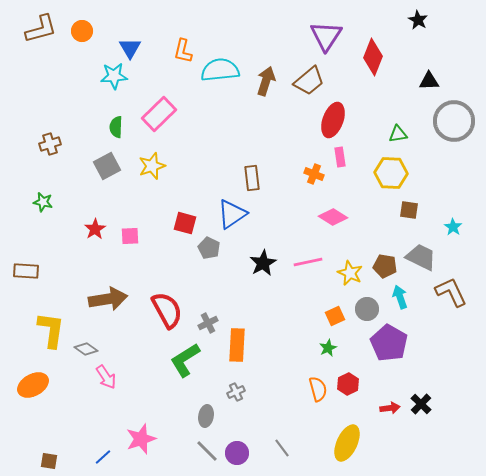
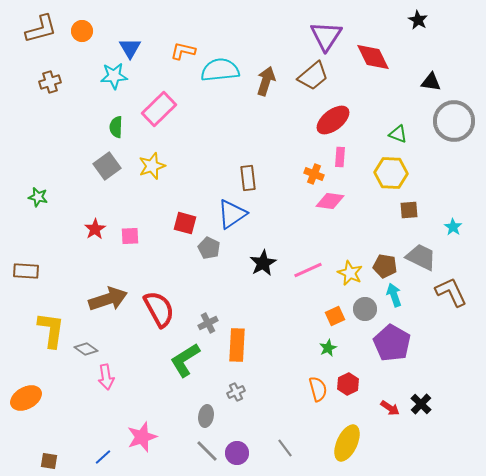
orange L-shape at (183, 51): rotated 90 degrees clockwise
red diamond at (373, 57): rotated 48 degrees counterclockwise
brown trapezoid at (309, 81): moved 4 px right, 5 px up
black triangle at (429, 81): moved 2 px right, 1 px down; rotated 10 degrees clockwise
pink rectangle at (159, 114): moved 5 px up
red ellipse at (333, 120): rotated 32 degrees clockwise
green triangle at (398, 134): rotated 30 degrees clockwise
brown cross at (50, 144): moved 62 px up
pink rectangle at (340, 157): rotated 12 degrees clockwise
gray square at (107, 166): rotated 8 degrees counterclockwise
brown rectangle at (252, 178): moved 4 px left
green star at (43, 202): moved 5 px left, 5 px up
brown square at (409, 210): rotated 12 degrees counterclockwise
pink diamond at (333, 217): moved 3 px left, 16 px up; rotated 24 degrees counterclockwise
pink line at (308, 262): moved 8 px down; rotated 12 degrees counterclockwise
cyan arrow at (400, 297): moved 6 px left, 2 px up
brown arrow at (108, 299): rotated 9 degrees counterclockwise
gray circle at (367, 309): moved 2 px left
red semicircle at (167, 310): moved 8 px left, 1 px up
purple pentagon at (389, 343): moved 3 px right
pink arrow at (106, 377): rotated 25 degrees clockwise
orange ellipse at (33, 385): moved 7 px left, 13 px down
red arrow at (390, 408): rotated 42 degrees clockwise
pink star at (141, 439): moved 1 px right, 2 px up
gray line at (282, 448): moved 3 px right
